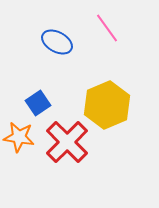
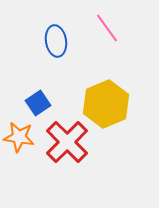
blue ellipse: moved 1 px left, 1 px up; rotated 52 degrees clockwise
yellow hexagon: moved 1 px left, 1 px up
